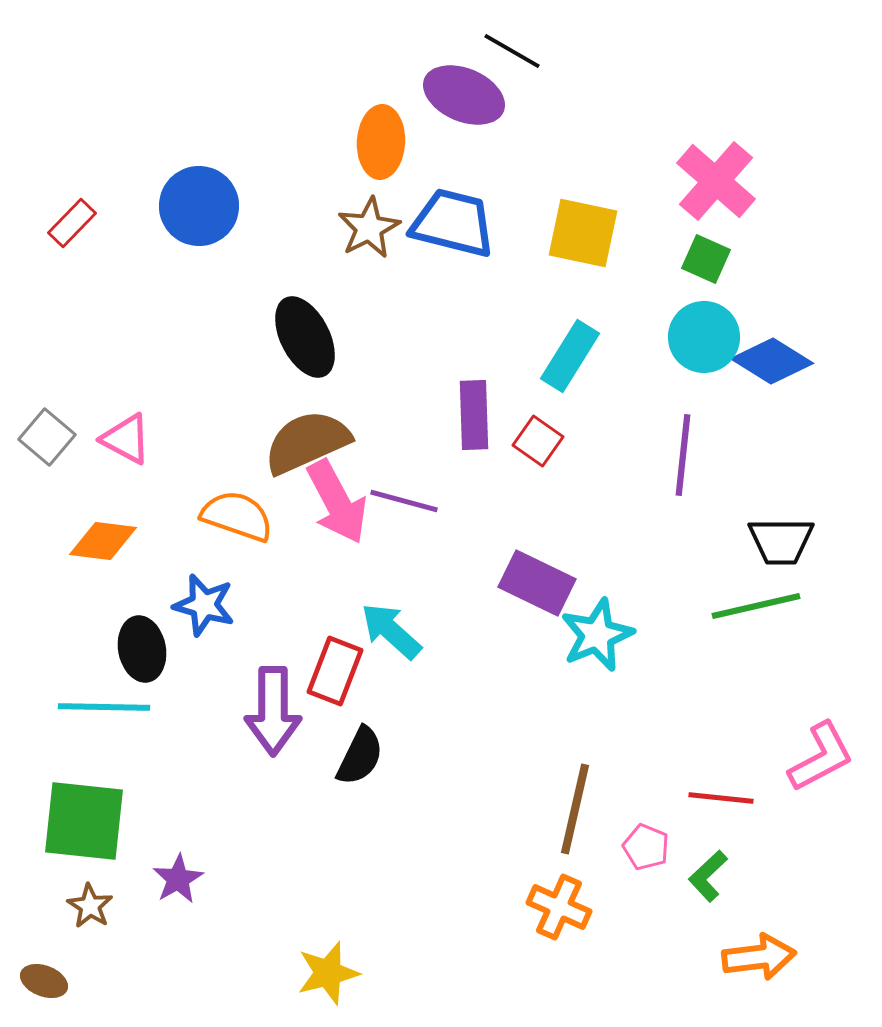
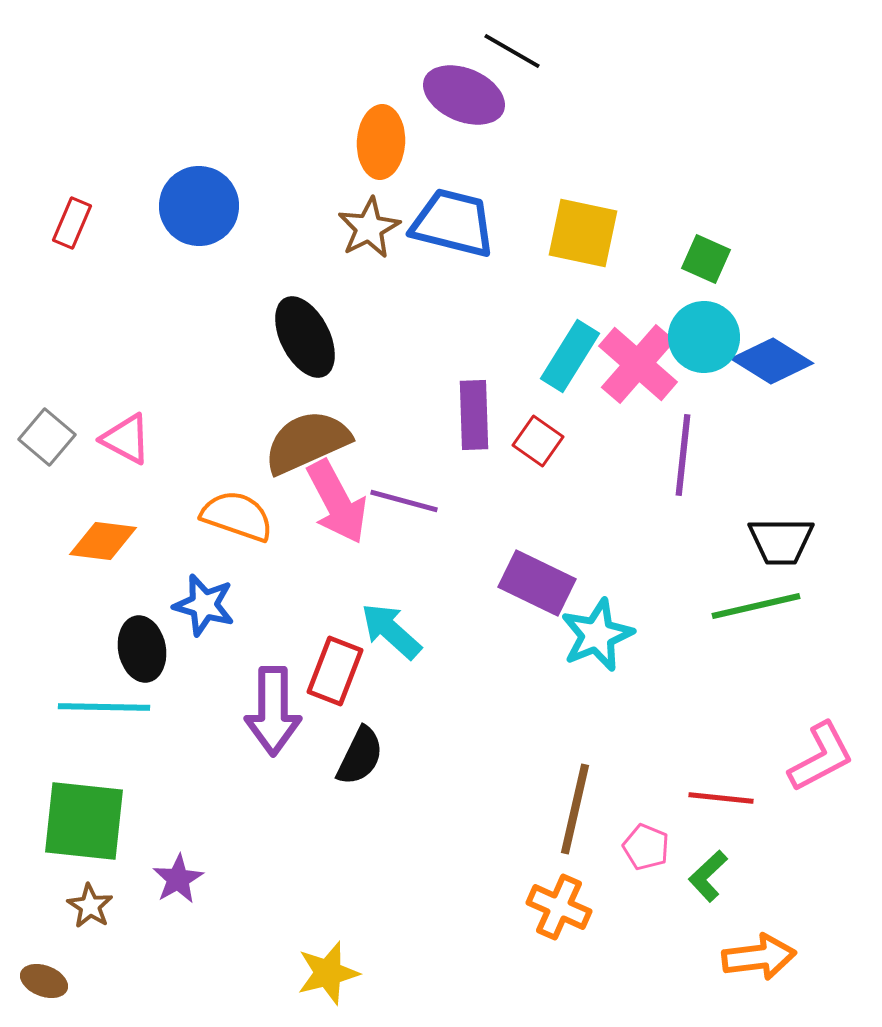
pink cross at (716, 181): moved 78 px left, 183 px down
red rectangle at (72, 223): rotated 21 degrees counterclockwise
